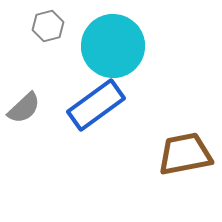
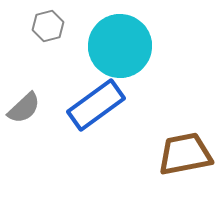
cyan circle: moved 7 px right
